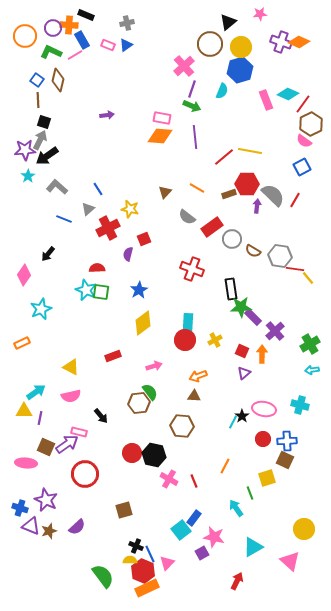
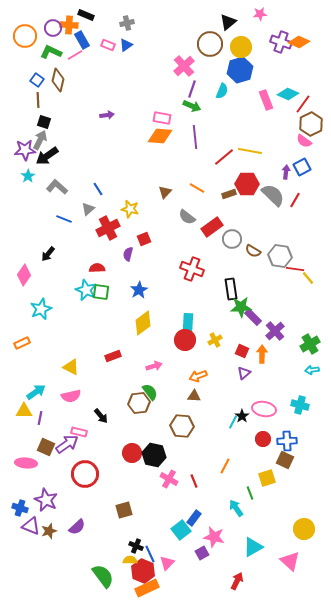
purple arrow at (257, 206): moved 29 px right, 34 px up
